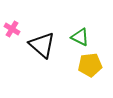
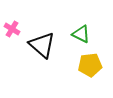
green triangle: moved 1 px right, 3 px up
